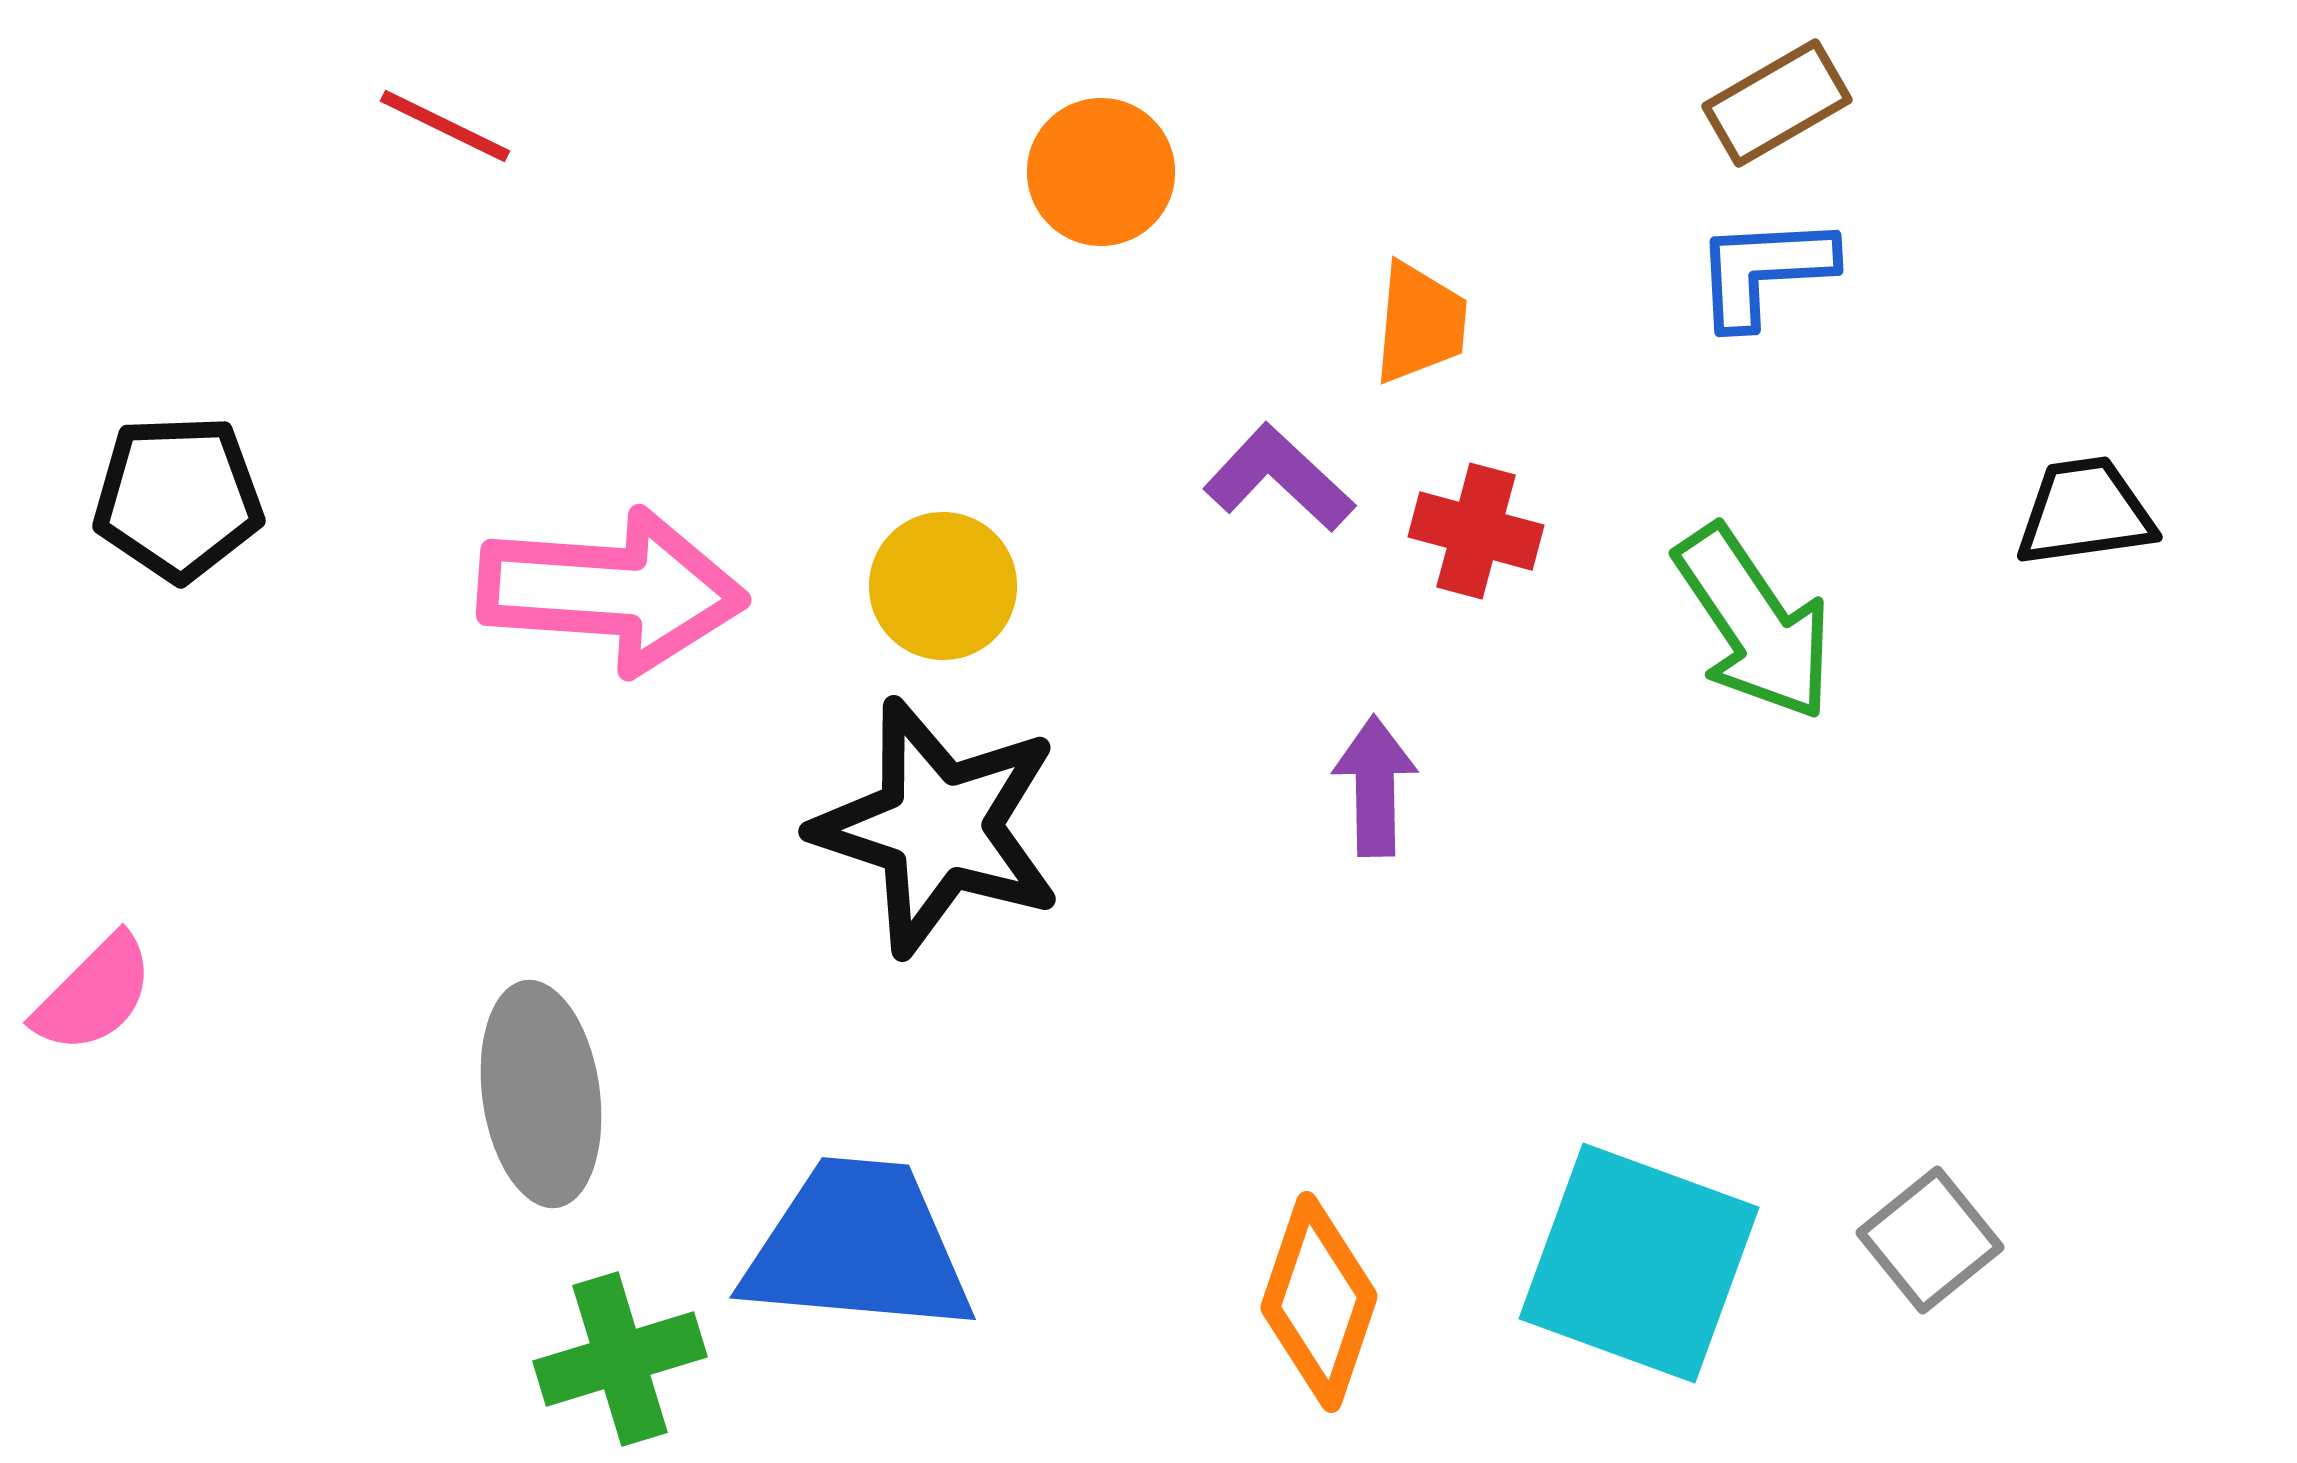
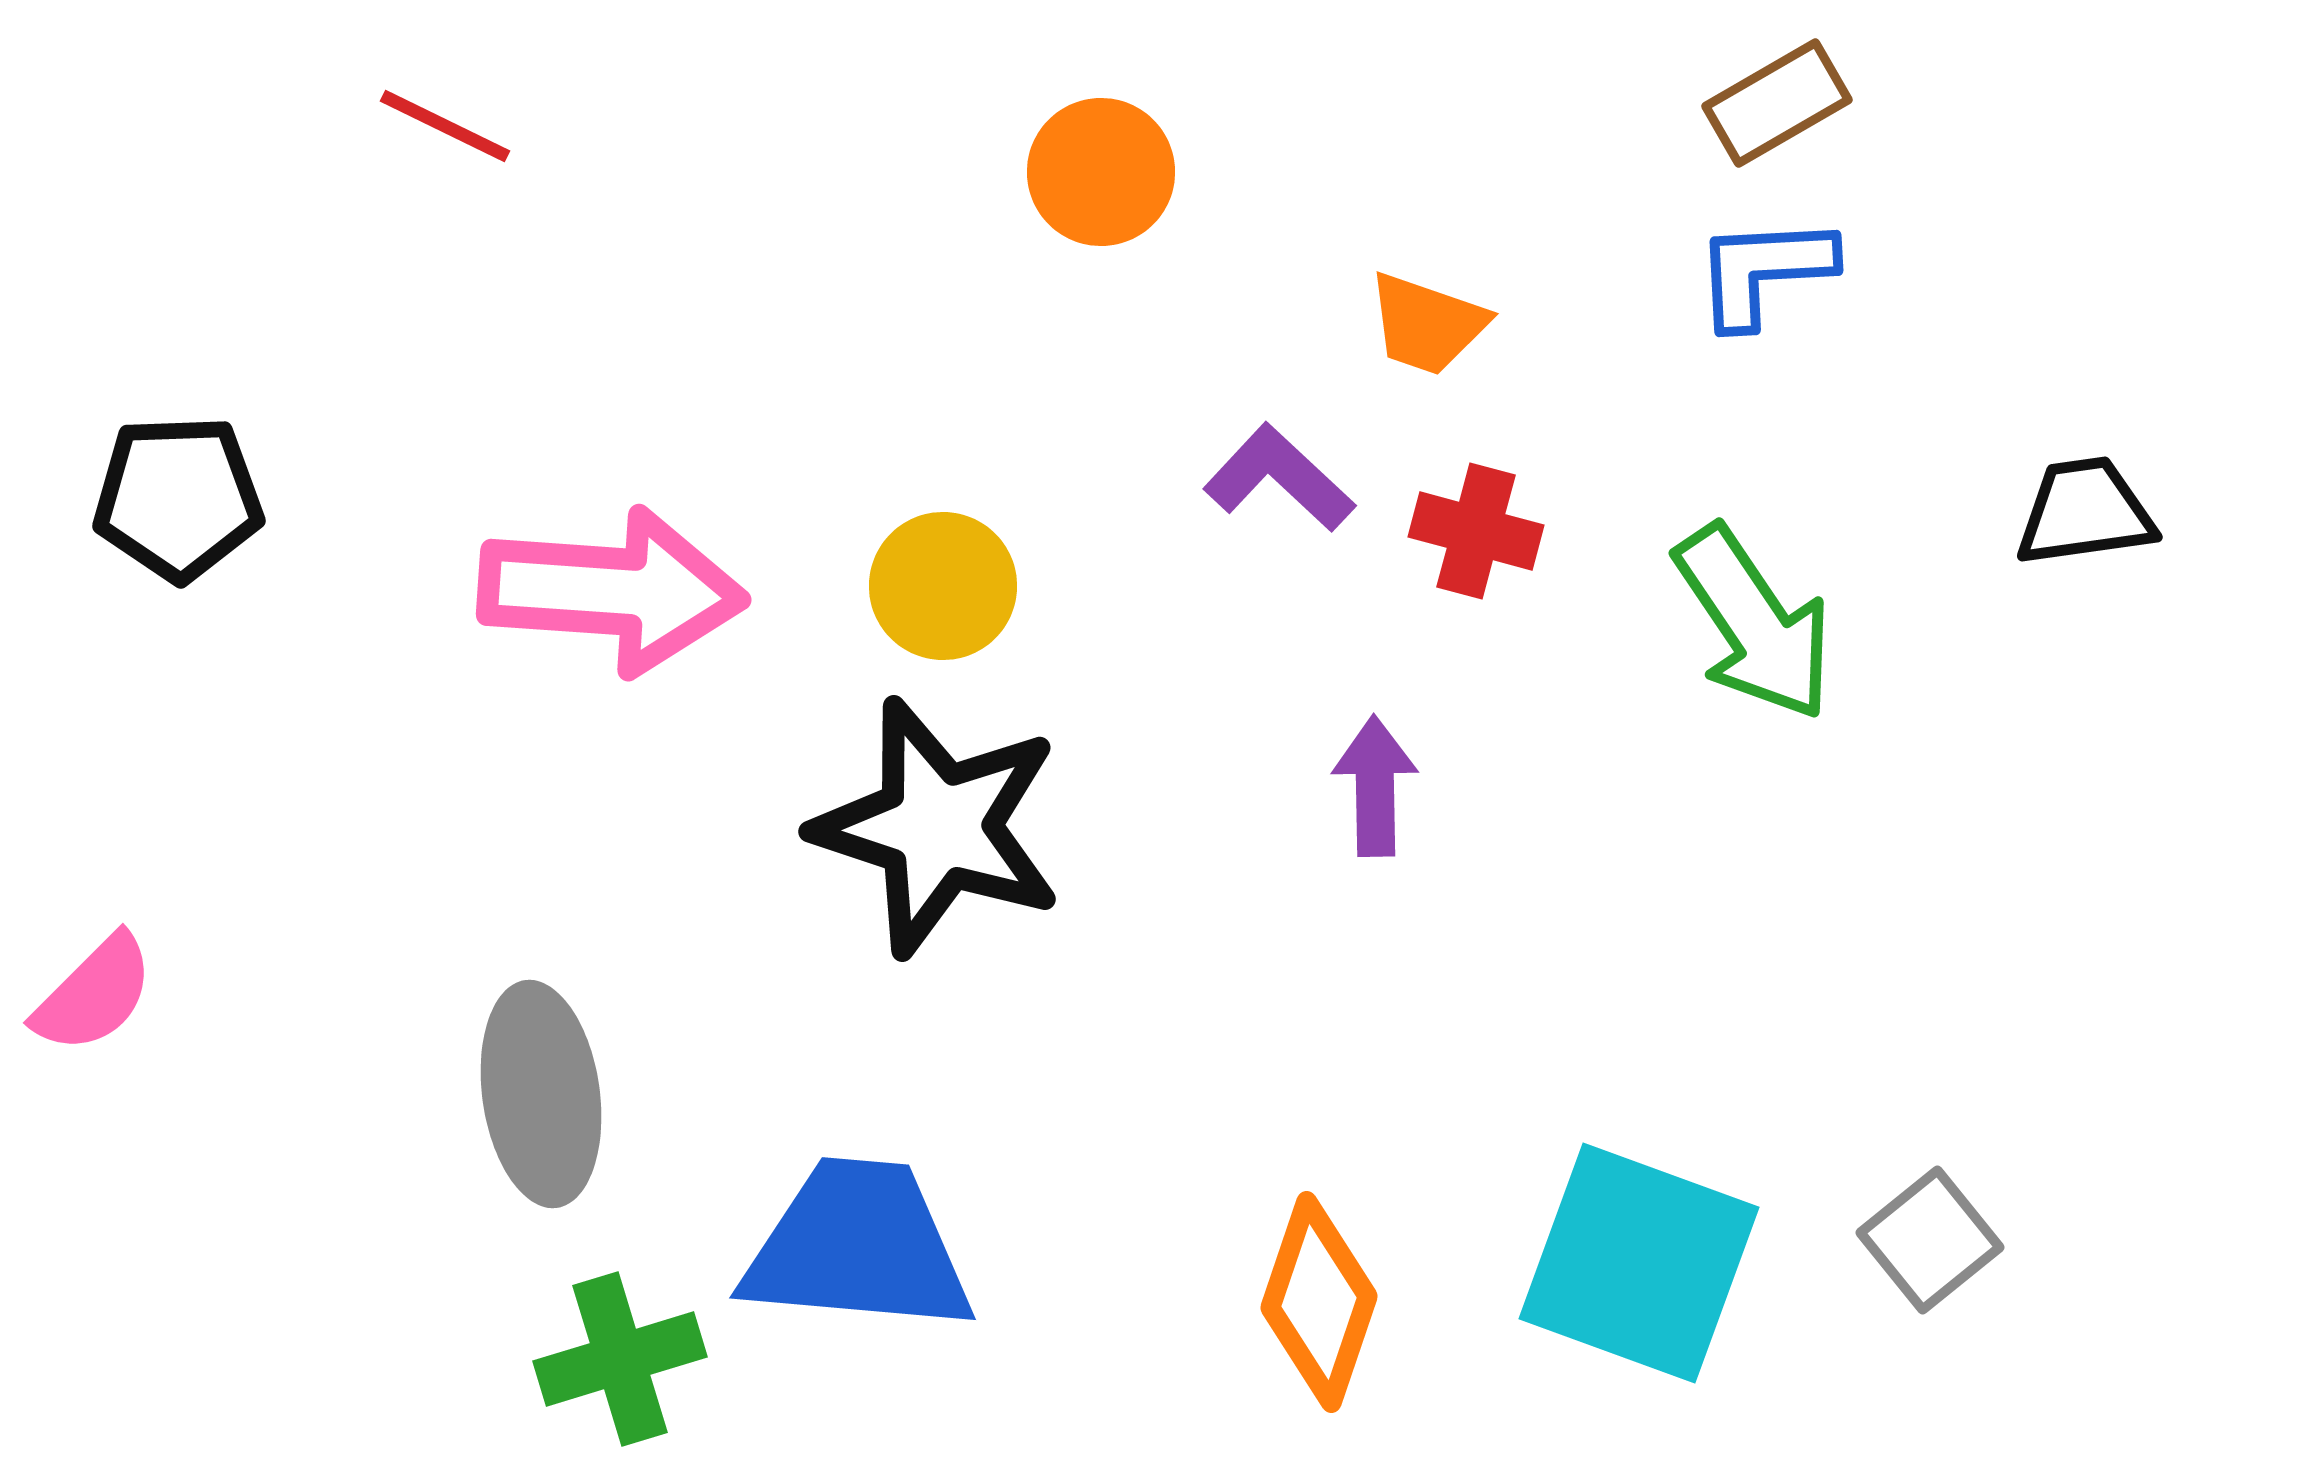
orange trapezoid: moved 7 px right, 1 px down; rotated 104 degrees clockwise
